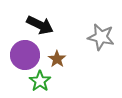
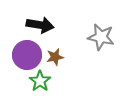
black arrow: rotated 16 degrees counterclockwise
purple circle: moved 2 px right
brown star: moved 2 px left, 2 px up; rotated 24 degrees clockwise
